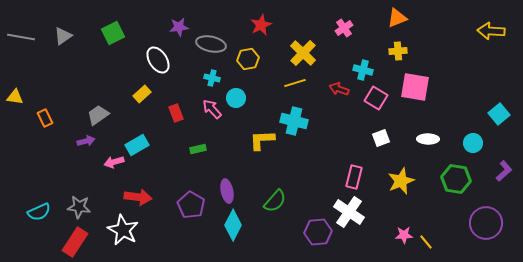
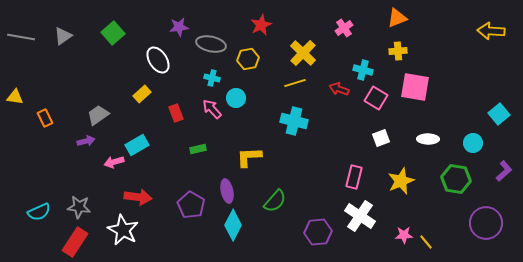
green square at (113, 33): rotated 15 degrees counterclockwise
yellow L-shape at (262, 140): moved 13 px left, 17 px down
white cross at (349, 212): moved 11 px right, 4 px down
